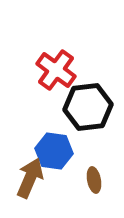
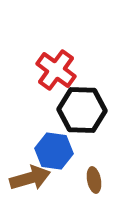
black hexagon: moved 6 px left, 3 px down; rotated 9 degrees clockwise
brown arrow: rotated 51 degrees clockwise
